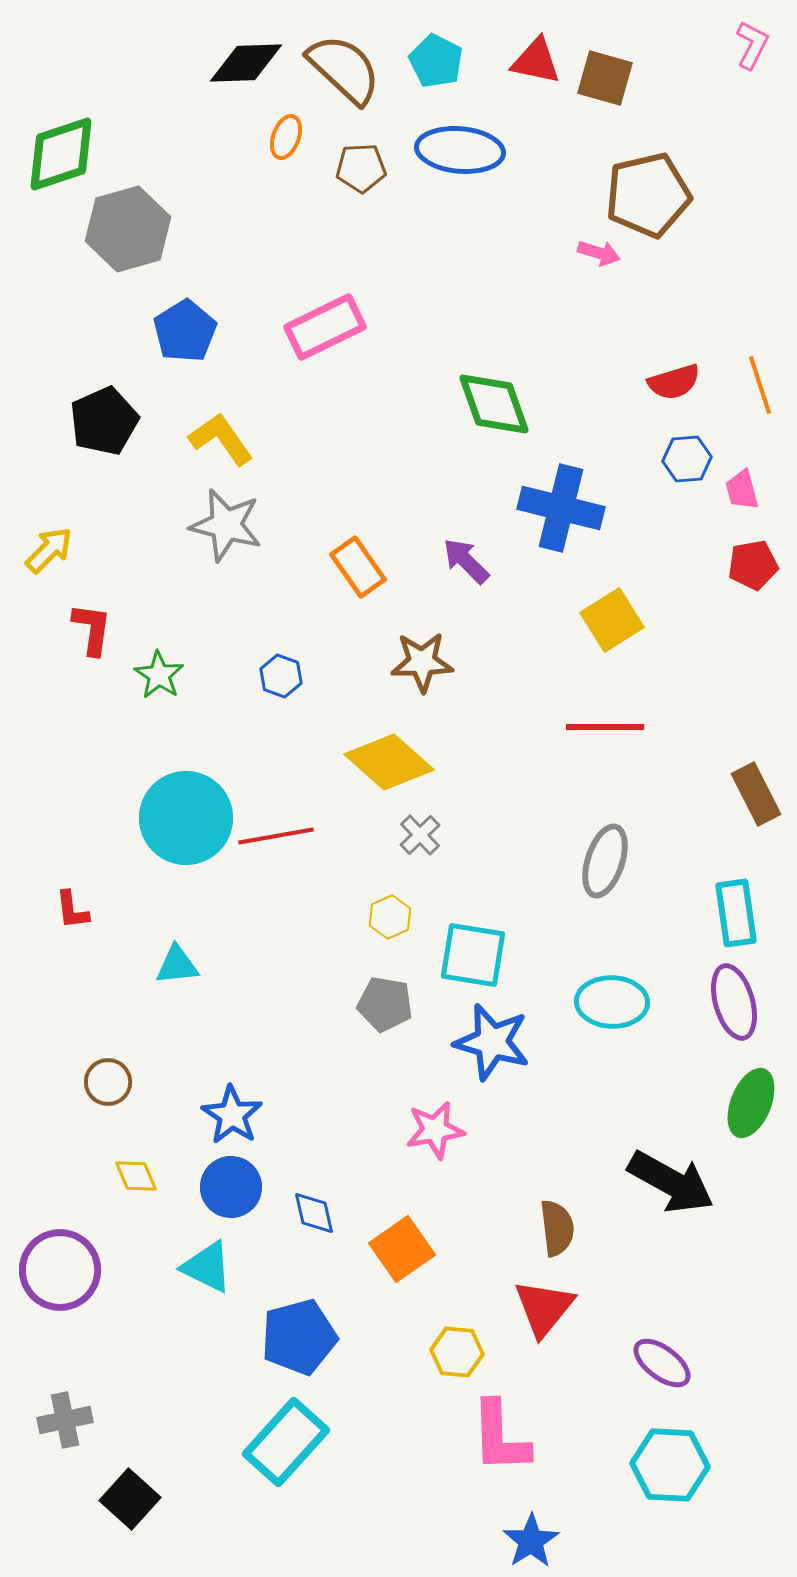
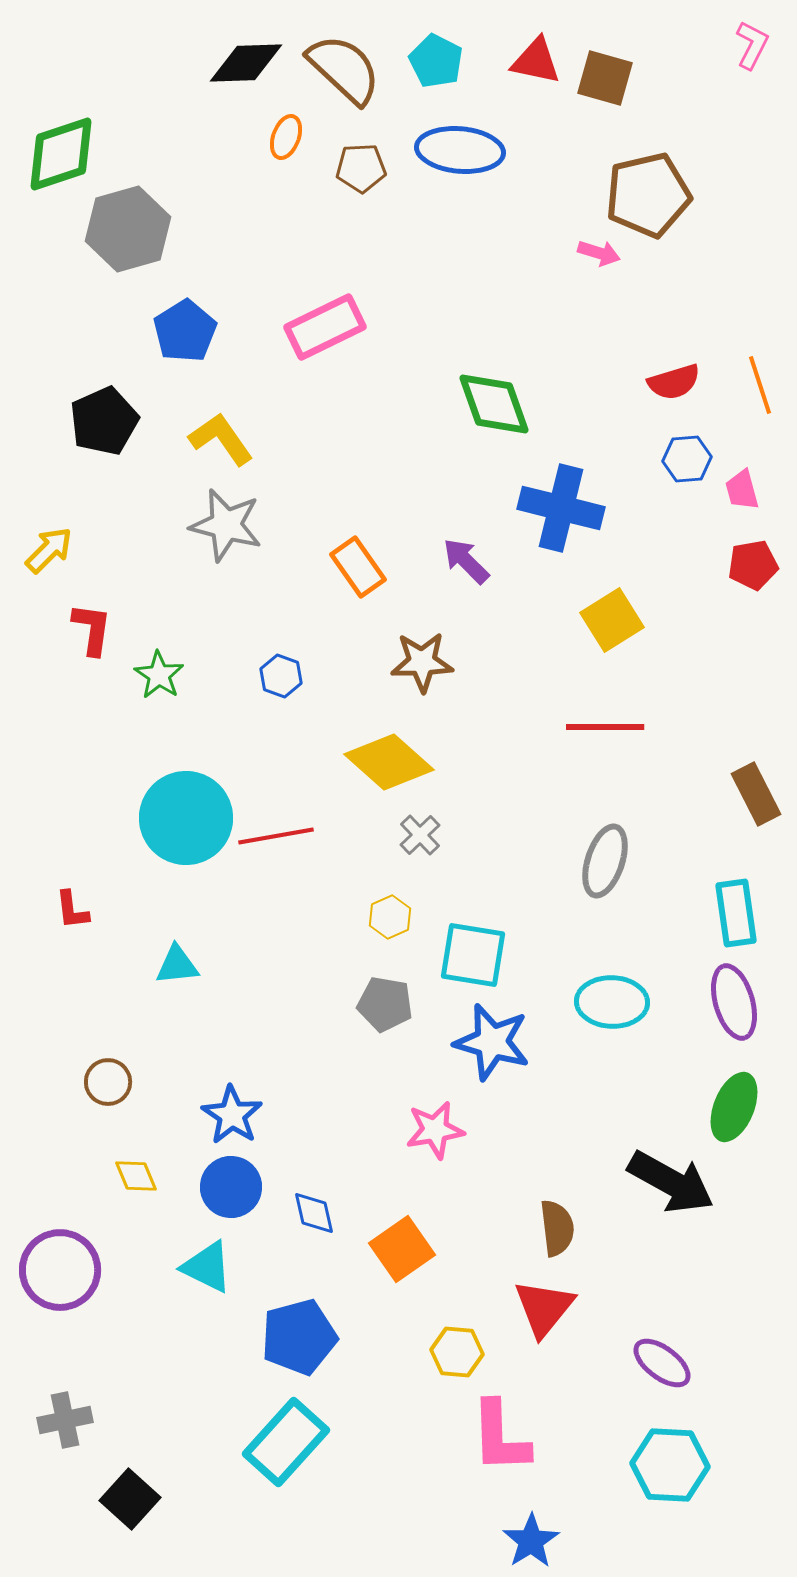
green ellipse at (751, 1103): moved 17 px left, 4 px down
